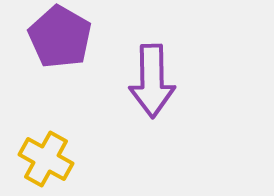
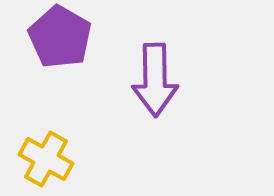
purple arrow: moved 3 px right, 1 px up
